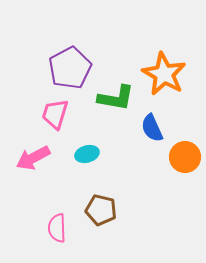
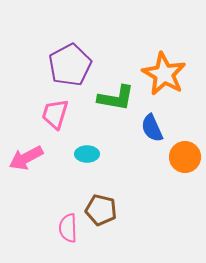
purple pentagon: moved 3 px up
cyan ellipse: rotated 15 degrees clockwise
pink arrow: moved 7 px left
pink semicircle: moved 11 px right
